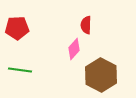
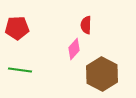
brown hexagon: moved 1 px right, 1 px up
